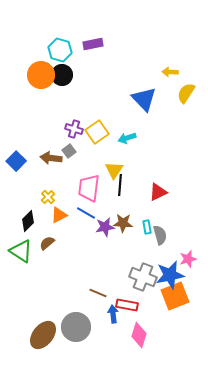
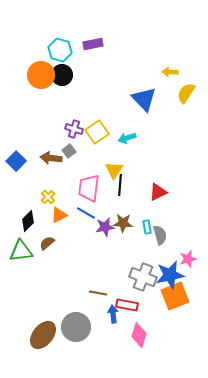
green triangle: rotated 40 degrees counterclockwise
brown line: rotated 12 degrees counterclockwise
